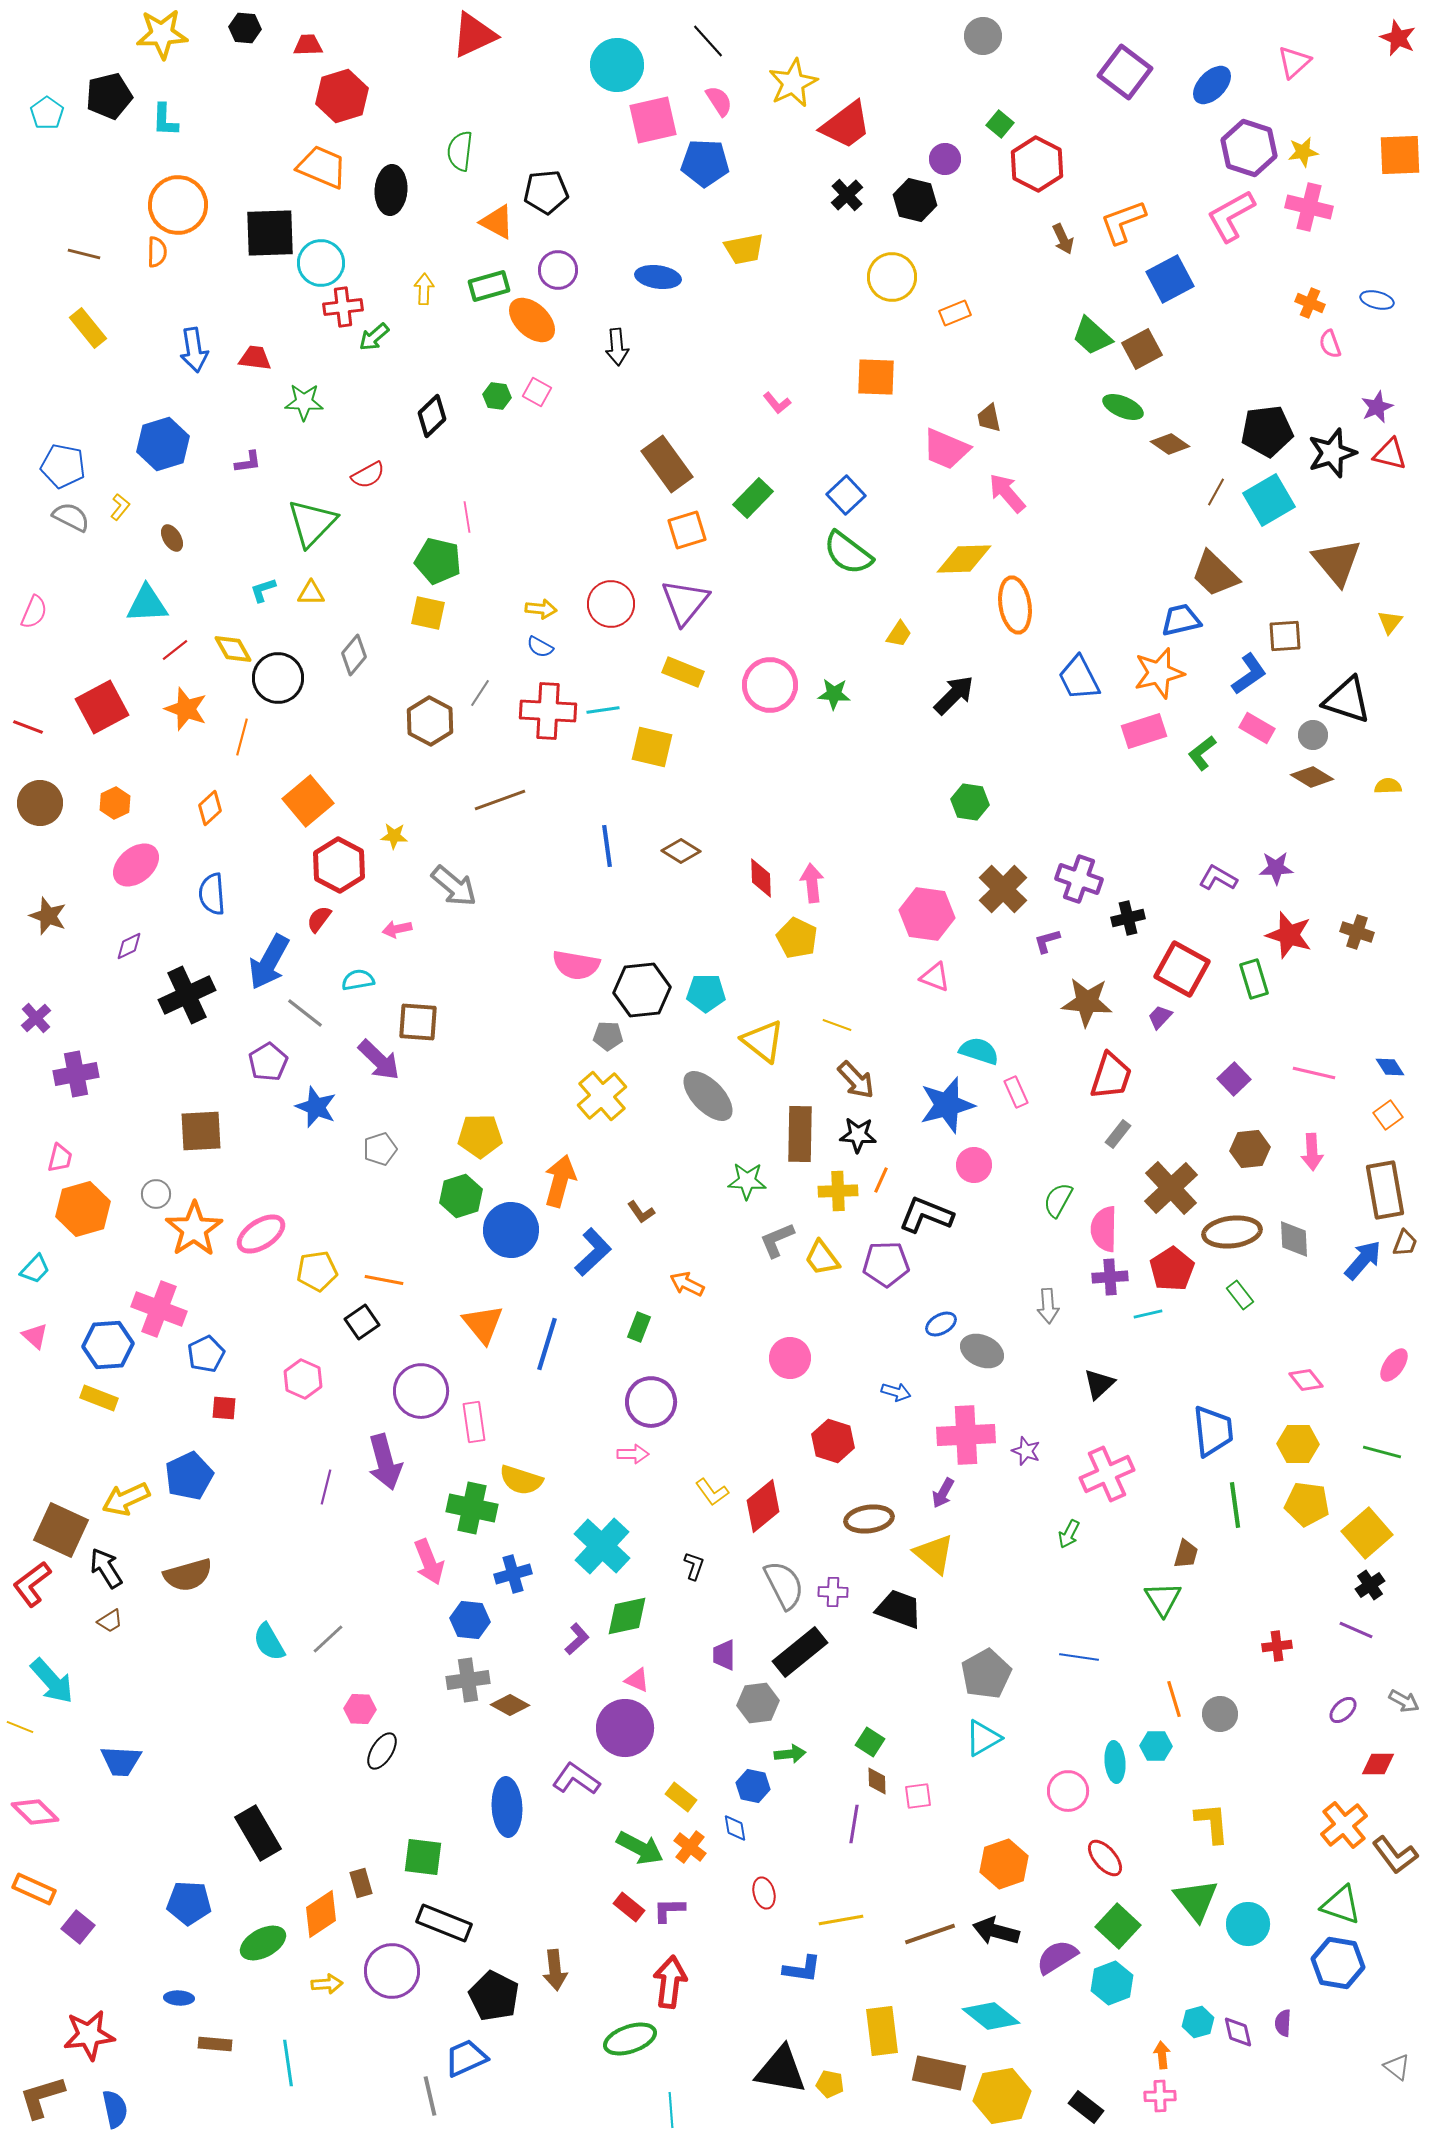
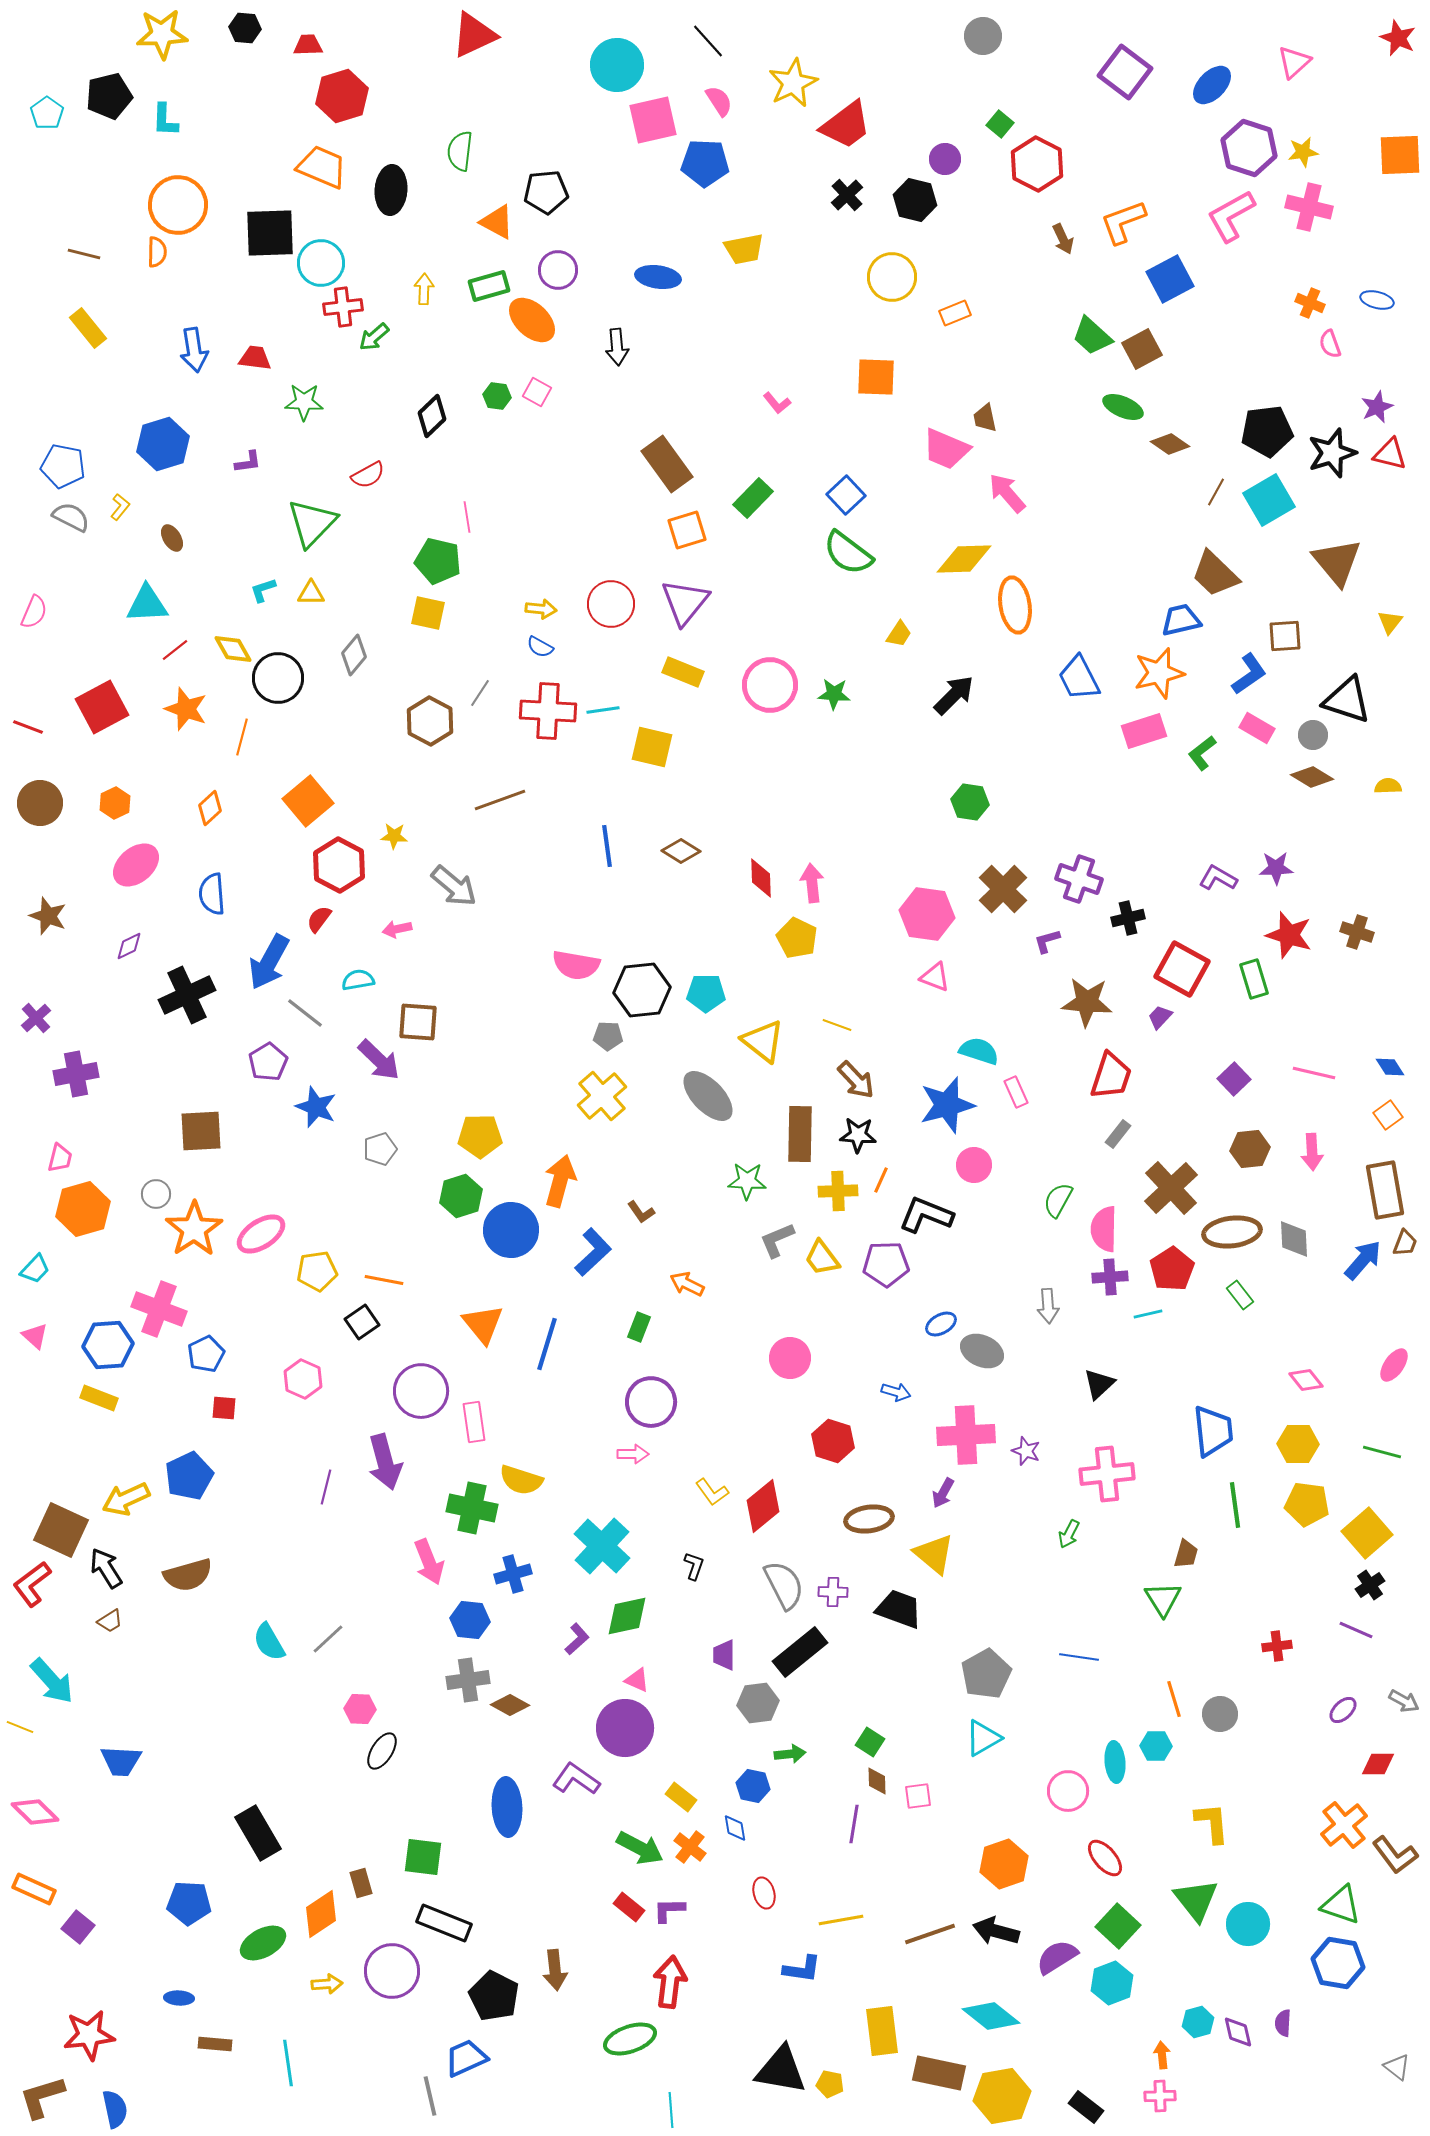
brown trapezoid at (989, 418): moved 4 px left
pink cross at (1107, 1474): rotated 18 degrees clockwise
